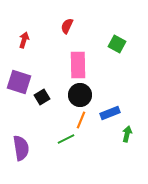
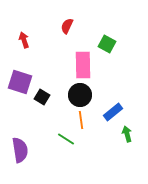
red arrow: rotated 35 degrees counterclockwise
green square: moved 10 px left
pink rectangle: moved 5 px right
purple square: moved 1 px right
black square: rotated 28 degrees counterclockwise
blue rectangle: moved 3 px right, 1 px up; rotated 18 degrees counterclockwise
orange line: rotated 30 degrees counterclockwise
green arrow: rotated 28 degrees counterclockwise
green line: rotated 60 degrees clockwise
purple semicircle: moved 1 px left, 2 px down
